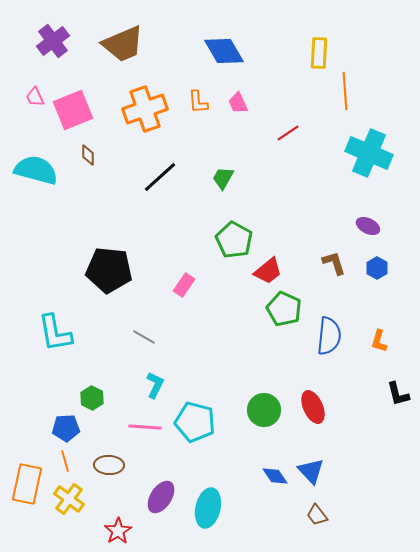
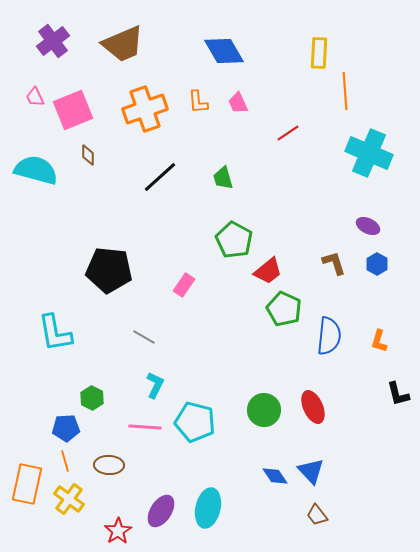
green trapezoid at (223, 178): rotated 45 degrees counterclockwise
blue hexagon at (377, 268): moved 4 px up
purple ellipse at (161, 497): moved 14 px down
